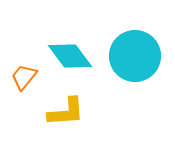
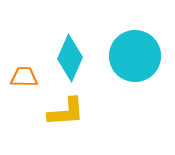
cyan diamond: moved 2 px down; rotated 60 degrees clockwise
orange trapezoid: rotated 52 degrees clockwise
